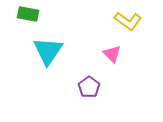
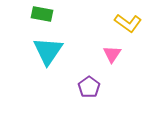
green rectangle: moved 14 px right
yellow L-shape: moved 2 px down
pink triangle: rotated 18 degrees clockwise
